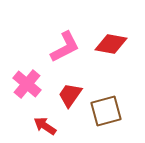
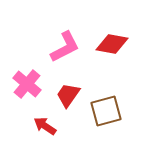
red diamond: moved 1 px right
red trapezoid: moved 2 px left
